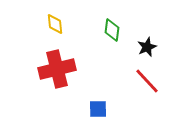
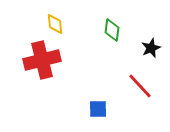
black star: moved 4 px right, 1 px down
red cross: moved 15 px left, 9 px up
red line: moved 7 px left, 5 px down
